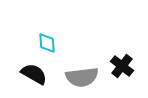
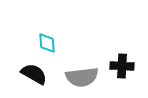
black cross: rotated 35 degrees counterclockwise
